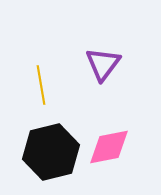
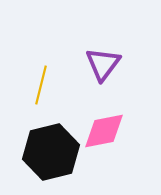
yellow line: rotated 24 degrees clockwise
pink diamond: moved 5 px left, 16 px up
